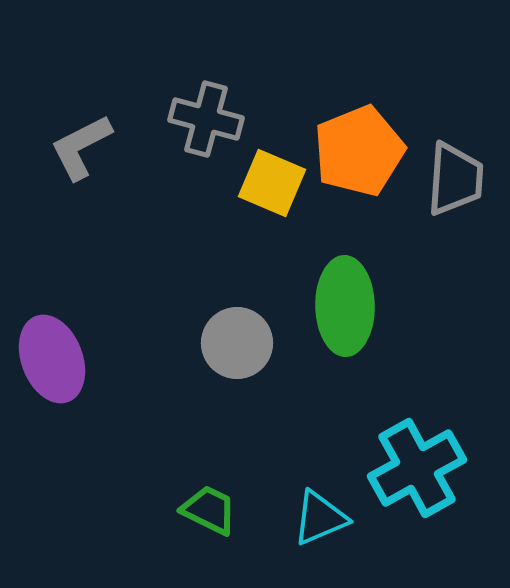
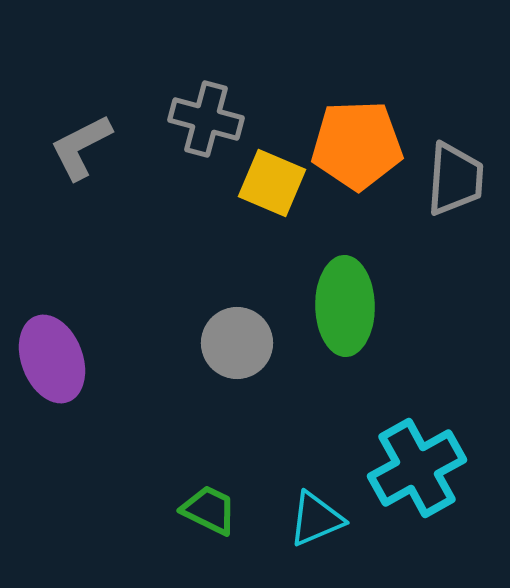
orange pentagon: moved 2 px left, 6 px up; rotated 20 degrees clockwise
cyan triangle: moved 4 px left, 1 px down
